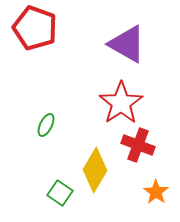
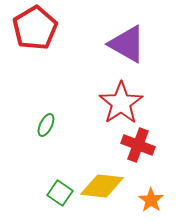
red pentagon: rotated 21 degrees clockwise
yellow diamond: moved 7 px right, 16 px down; rotated 66 degrees clockwise
orange star: moved 5 px left, 8 px down
